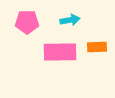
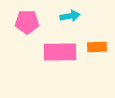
cyan arrow: moved 4 px up
